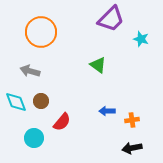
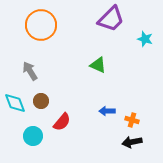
orange circle: moved 7 px up
cyan star: moved 4 px right
green triangle: rotated 12 degrees counterclockwise
gray arrow: rotated 42 degrees clockwise
cyan diamond: moved 1 px left, 1 px down
orange cross: rotated 24 degrees clockwise
cyan circle: moved 1 px left, 2 px up
black arrow: moved 6 px up
